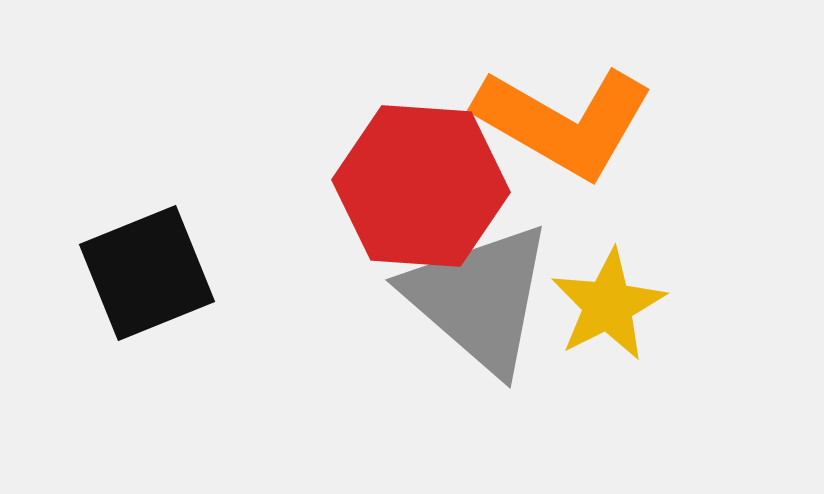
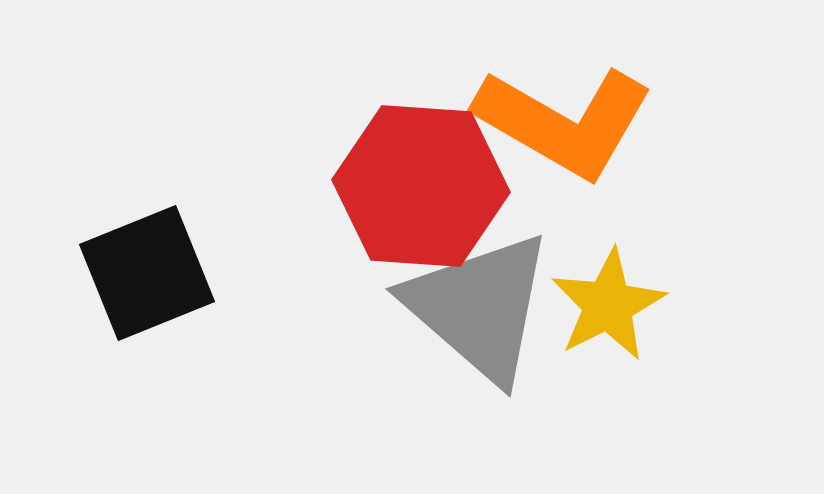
gray triangle: moved 9 px down
